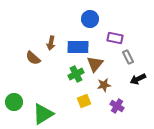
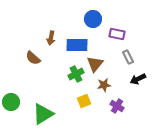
blue circle: moved 3 px right
purple rectangle: moved 2 px right, 4 px up
brown arrow: moved 5 px up
blue rectangle: moved 1 px left, 2 px up
green circle: moved 3 px left
